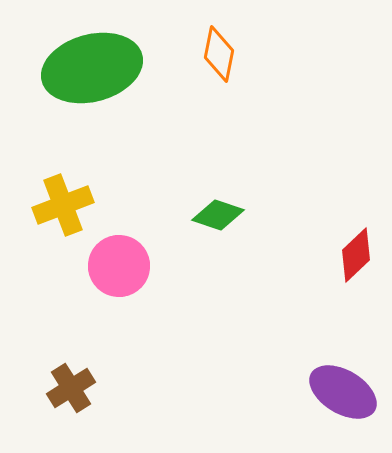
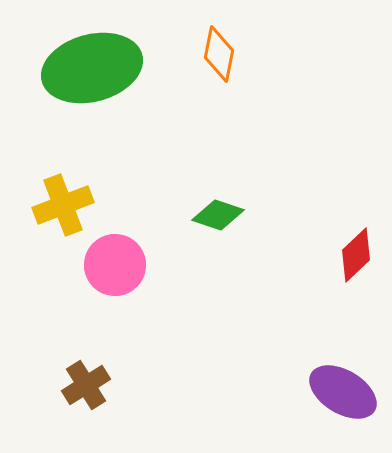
pink circle: moved 4 px left, 1 px up
brown cross: moved 15 px right, 3 px up
